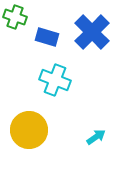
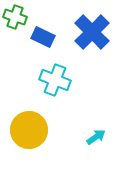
blue rectangle: moved 4 px left; rotated 10 degrees clockwise
